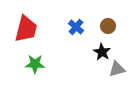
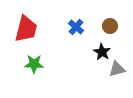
brown circle: moved 2 px right
green star: moved 1 px left
